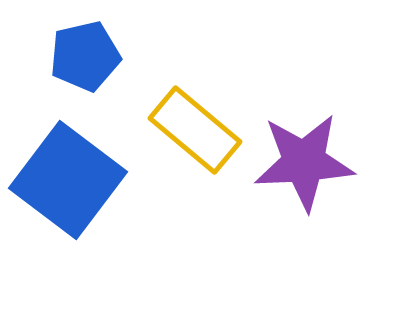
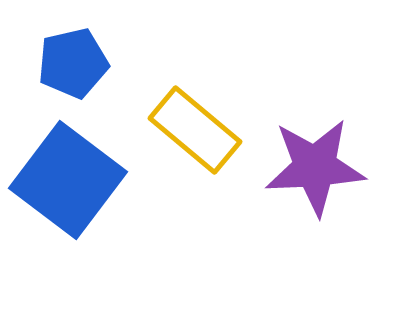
blue pentagon: moved 12 px left, 7 px down
purple star: moved 11 px right, 5 px down
